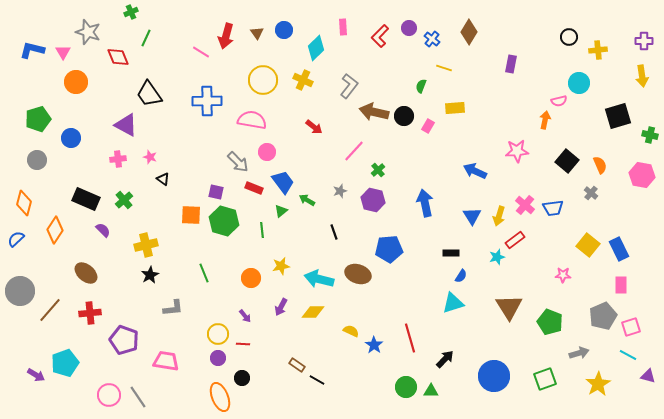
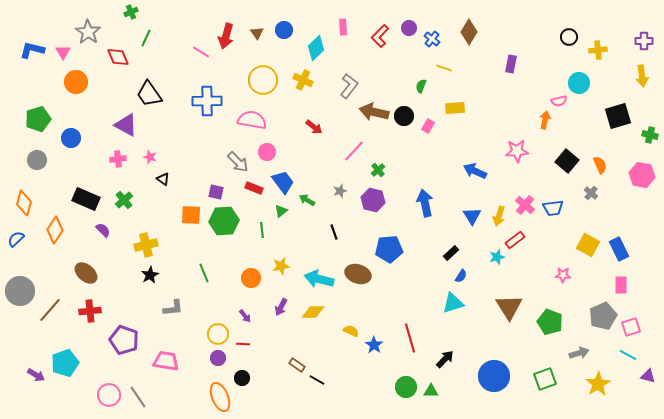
gray star at (88, 32): rotated 15 degrees clockwise
green hexagon at (224, 221): rotated 20 degrees counterclockwise
yellow square at (588, 245): rotated 10 degrees counterclockwise
black rectangle at (451, 253): rotated 42 degrees counterclockwise
red cross at (90, 313): moved 2 px up
